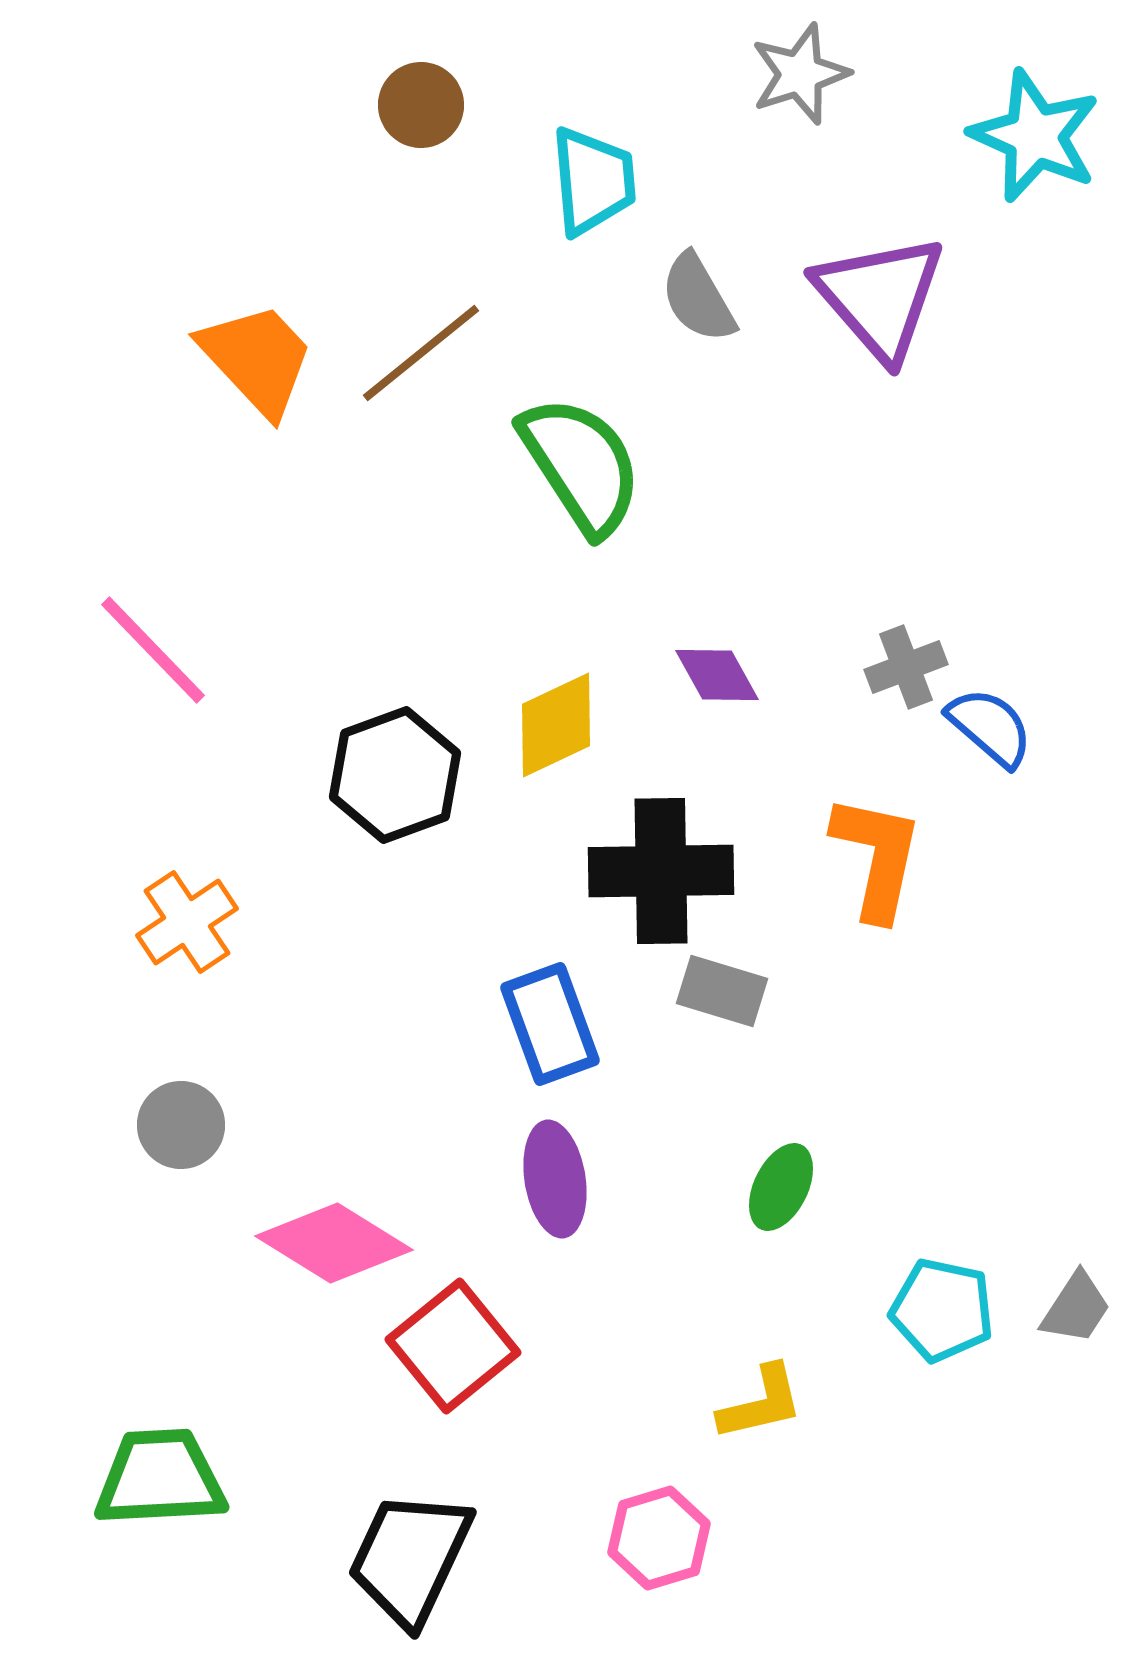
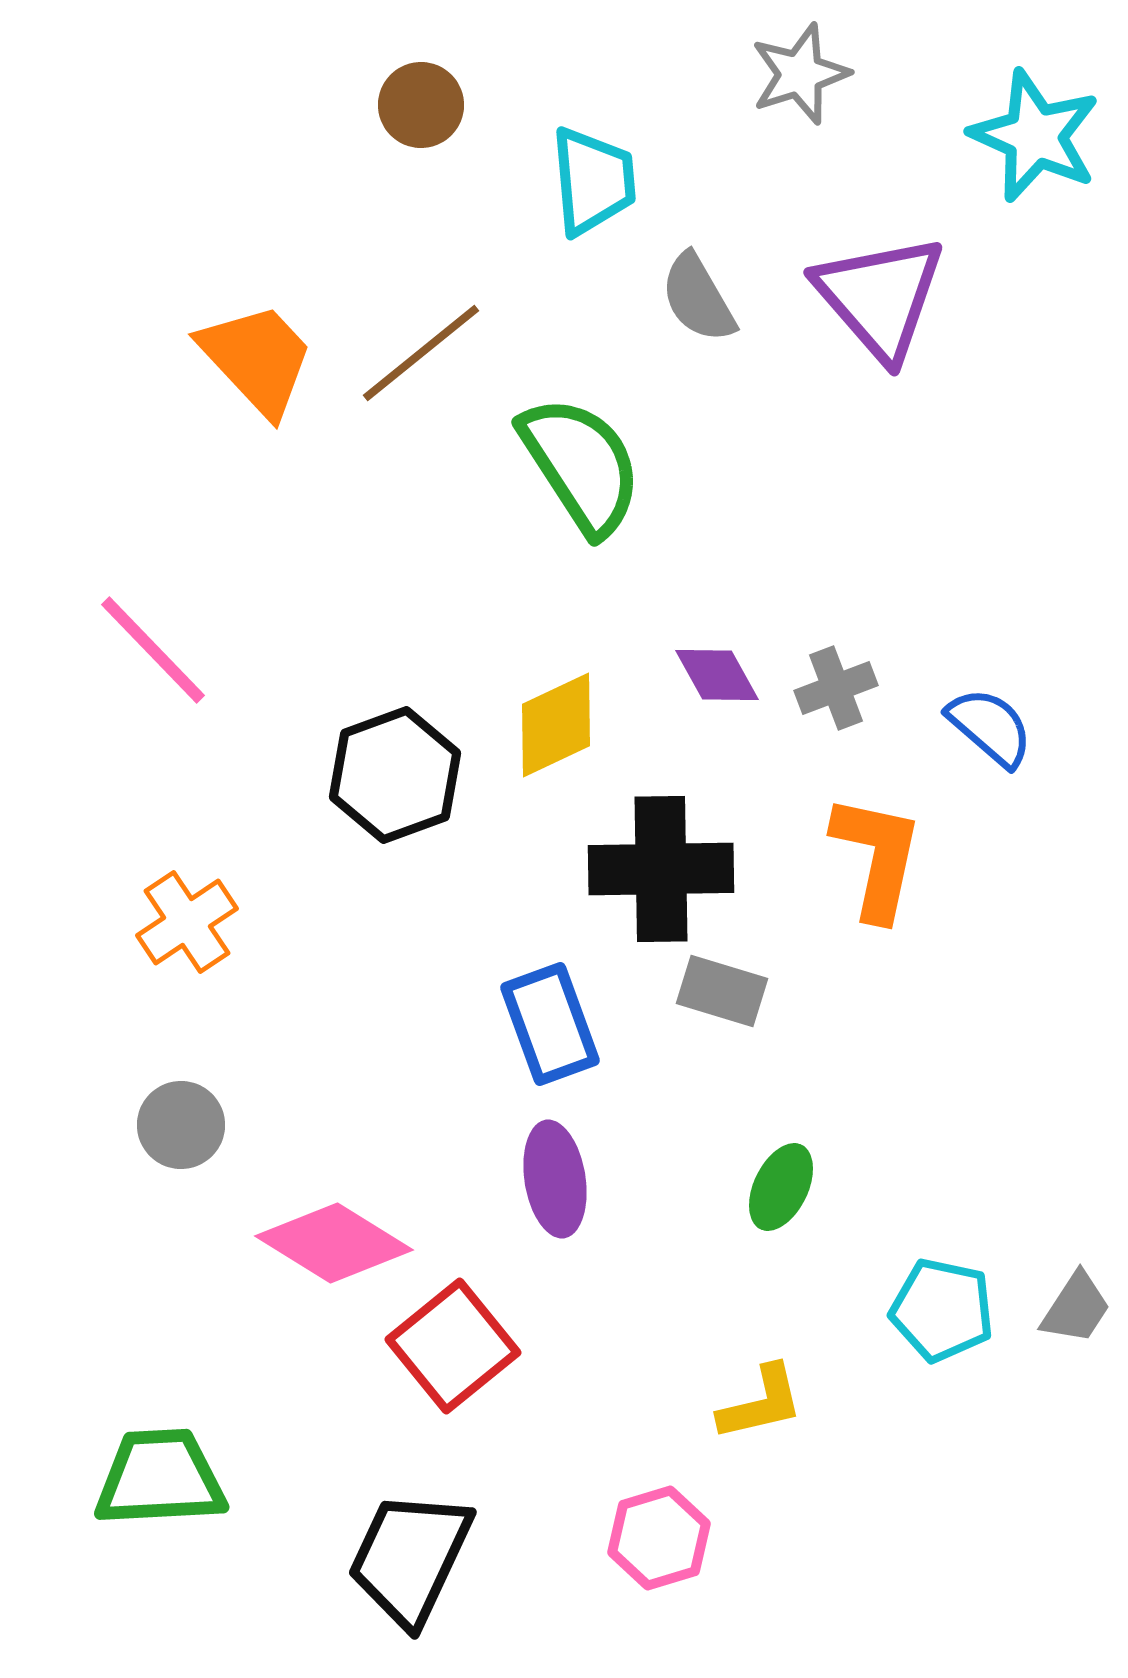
gray cross: moved 70 px left, 21 px down
black cross: moved 2 px up
